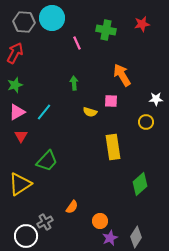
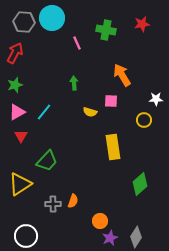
yellow circle: moved 2 px left, 2 px up
orange semicircle: moved 1 px right, 6 px up; rotated 16 degrees counterclockwise
gray cross: moved 8 px right, 18 px up; rotated 28 degrees clockwise
